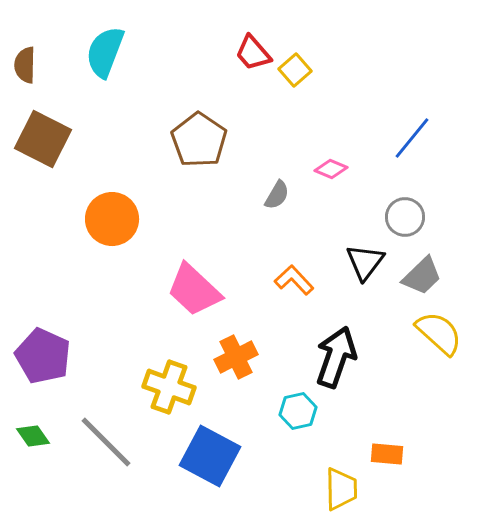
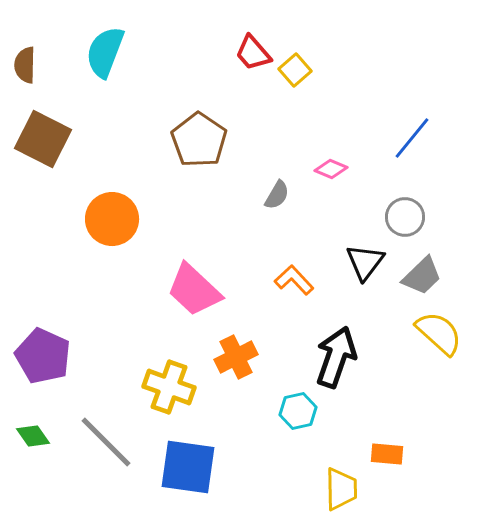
blue square: moved 22 px left, 11 px down; rotated 20 degrees counterclockwise
